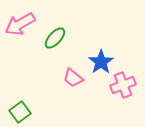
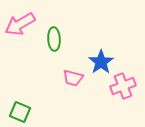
green ellipse: moved 1 px left, 1 px down; rotated 45 degrees counterclockwise
pink trapezoid: rotated 25 degrees counterclockwise
pink cross: moved 1 px down
green square: rotated 30 degrees counterclockwise
